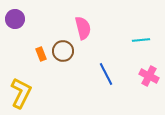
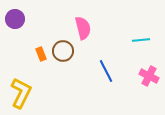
blue line: moved 3 px up
